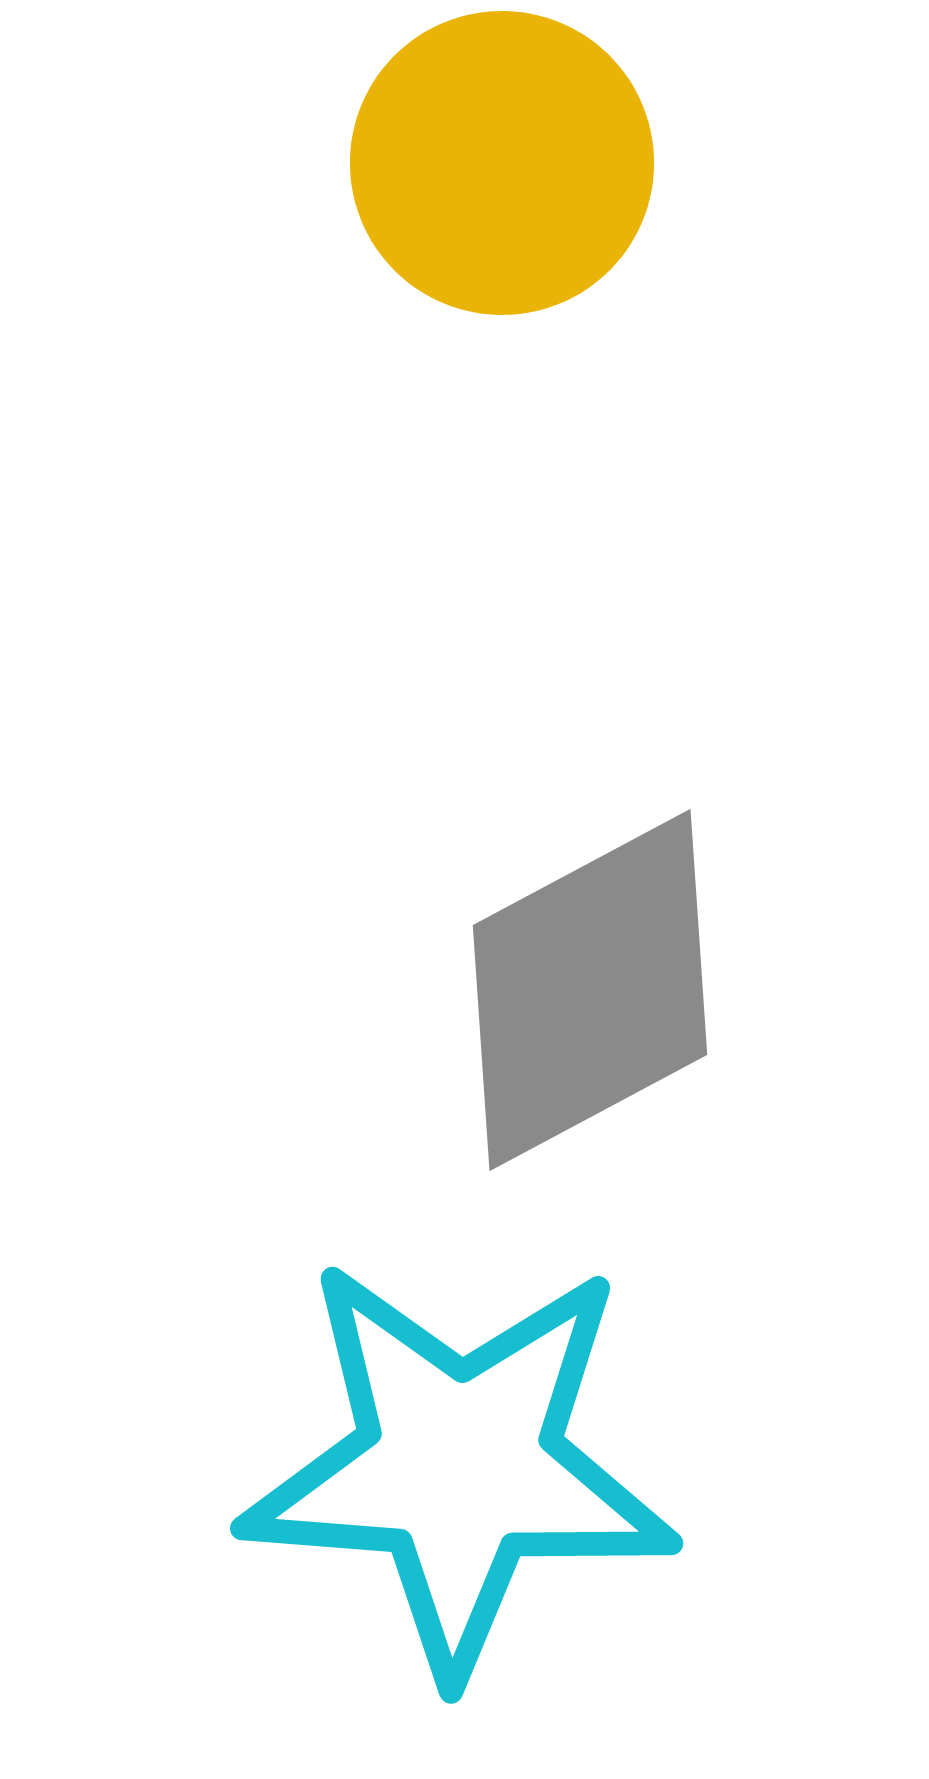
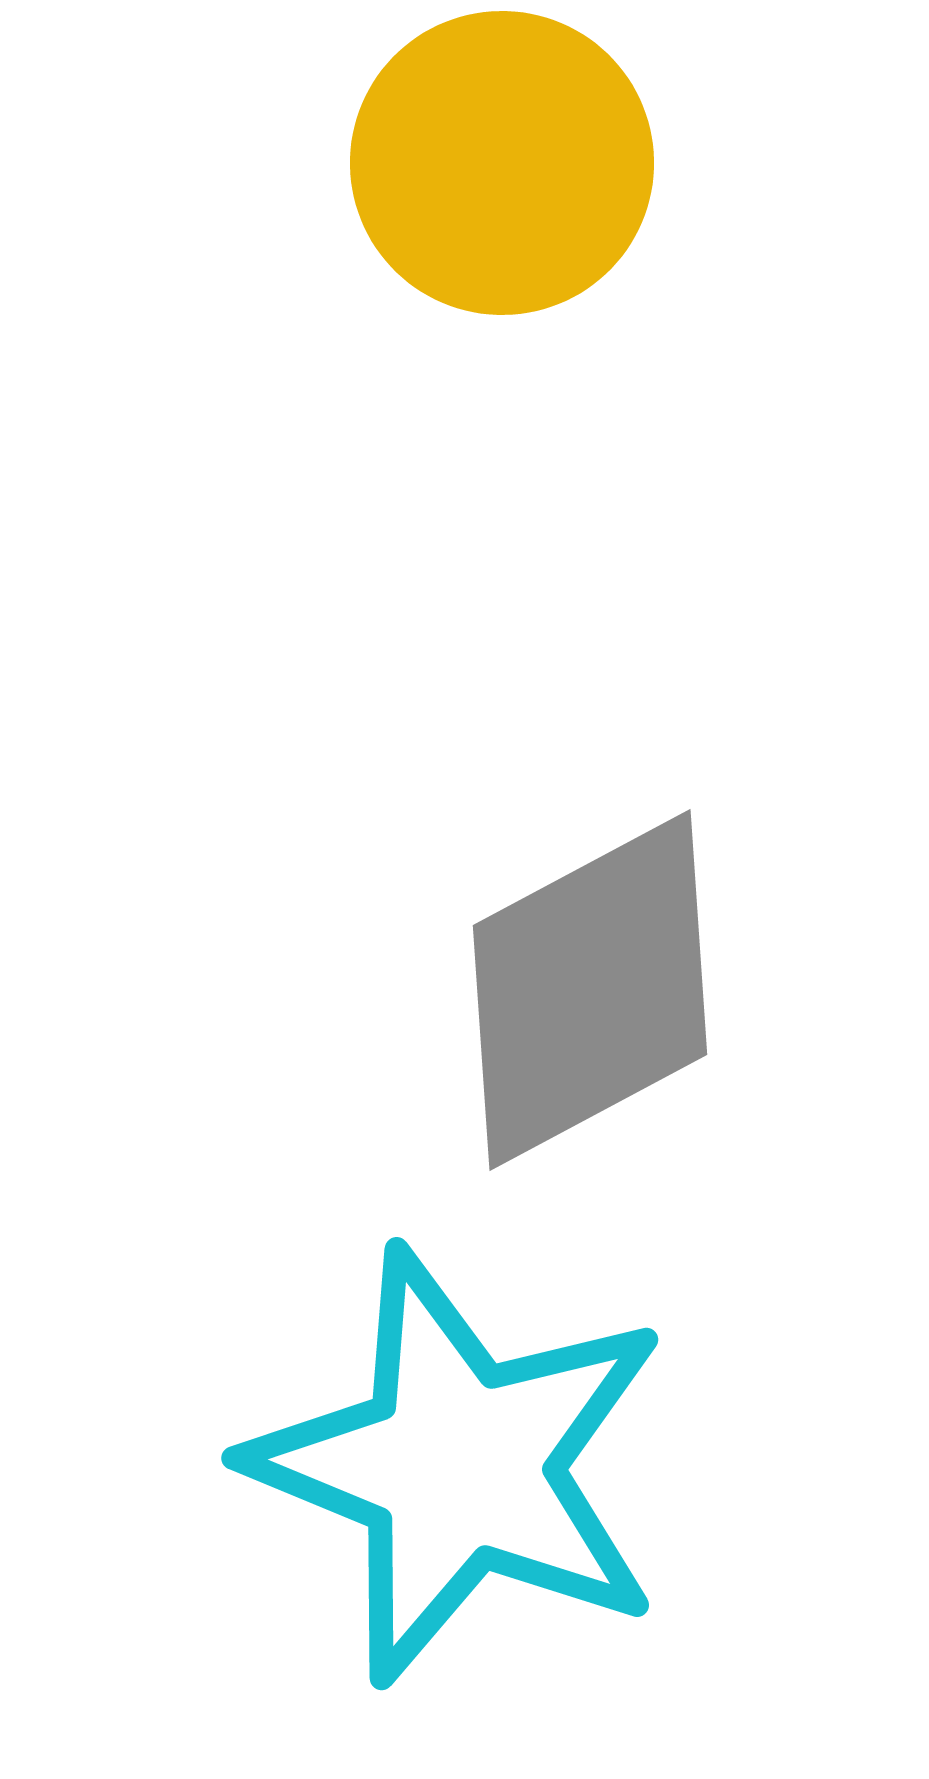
cyan star: rotated 18 degrees clockwise
